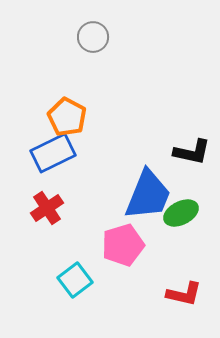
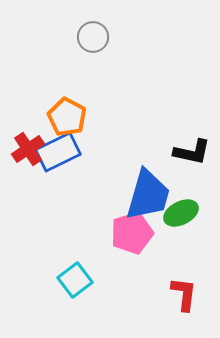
blue rectangle: moved 5 px right, 1 px up
blue trapezoid: rotated 6 degrees counterclockwise
red cross: moved 19 px left, 59 px up
pink pentagon: moved 9 px right, 12 px up
red L-shape: rotated 96 degrees counterclockwise
